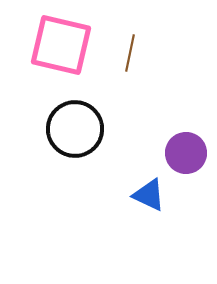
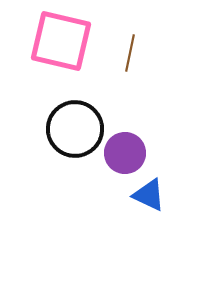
pink square: moved 4 px up
purple circle: moved 61 px left
